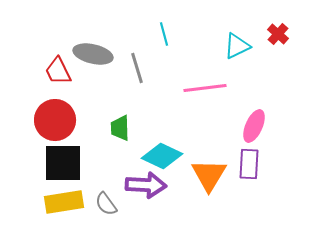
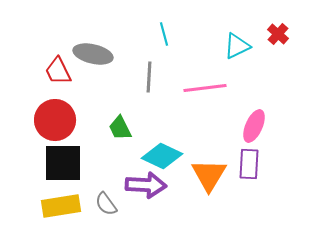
gray line: moved 12 px right, 9 px down; rotated 20 degrees clockwise
green trapezoid: rotated 24 degrees counterclockwise
yellow rectangle: moved 3 px left, 4 px down
